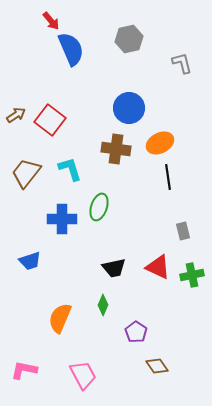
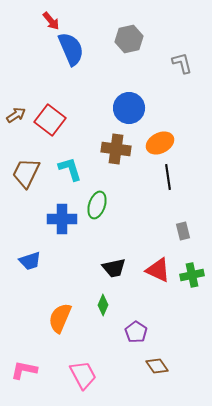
brown trapezoid: rotated 12 degrees counterclockwise
green ellipse: moved 2 px left, 2 px up
red triangle: moved 3 px down
